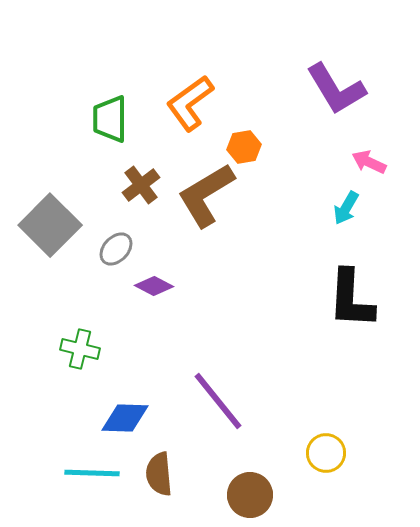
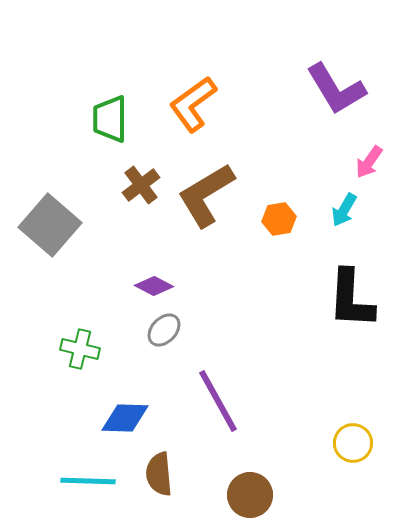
orange L-shape: moved 3 px right, 1 px down
orange hexagon: moved 35 px right, 72 px down
pink arrow: rotated 80 degrees counterclockwise
cyan arrow: moved 2 px left, 2 px down
gray square: rotated 4 degrees counterclockwise
gray ellipse: moved 48 px right, 81 px down
purple line: rotated 10 degrees clockwise
yellow circle: moved 27 px right, 10 px up
cyan line: moved 4 px left, 8 px down
